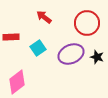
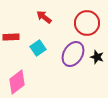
purple ellipse: moved 2 px right; rotated 35 degrees counterclockwise
